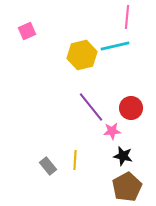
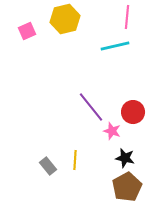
yellow hexagon: moved 17 px left, 36 px up
red circle: moved 2 px right, 4 px down
pink star: rotated 24 degrees clockwise
black star: moved 2 px right, 2 px down
